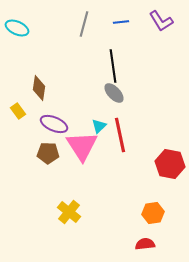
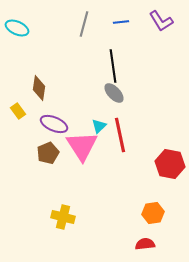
brown pentagon: rotated 25 degrees counterclockwise
yellow cross: moved 6 px left, 5 px down; rotated 25 degrees counterclockwise
